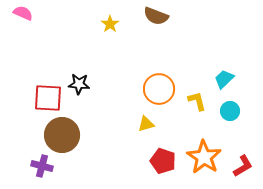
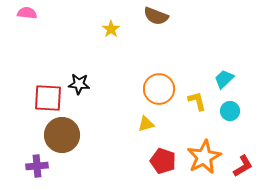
pink semicircle: moved 4 px right; rotated 18 degrees counterclockwise
yellow star: moved 1 px right, 5 px down
orange star: rotated 12 degrees clockwise
purple cross: moved 5 px left; rotated 20 degrees counterclockwise
